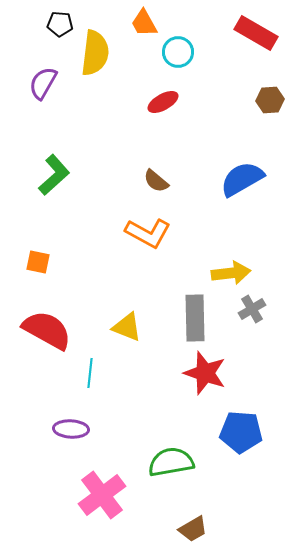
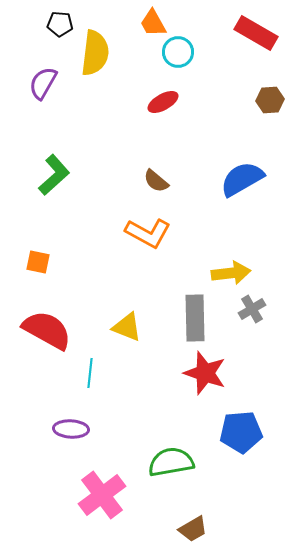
orange trapezoid: moved 9 px right
blue pentagon: rotated 9 degrees counterclockwise
